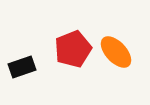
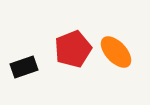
black rectangle: moved 2 px right
